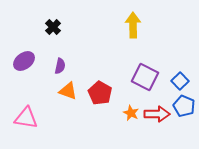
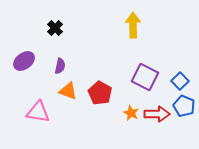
black cross: moved 2 px right, 1 px down
pink triangle: moved 12 px right, 6 px up
